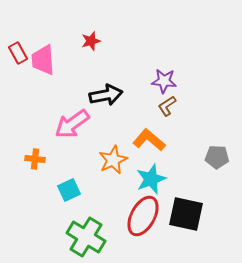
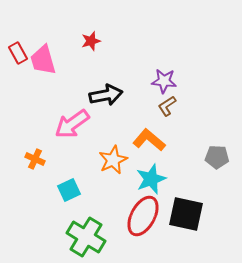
pink trapezoid: rotated 12 degrees counterclockwise
orange cross: rotated 18 degrees clockwise
